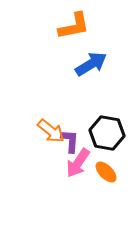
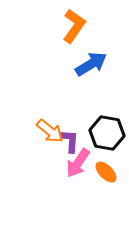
orange L-shape: rotated 44 degrees counterclockwise
orange arrow: moved 1 px left
